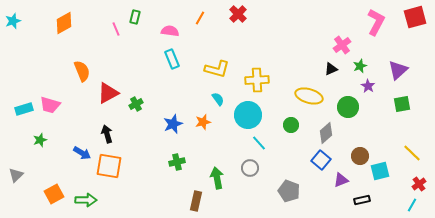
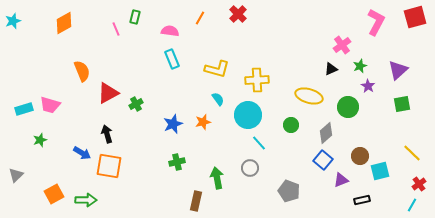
blue square at (321, 160): moved 2 px right
